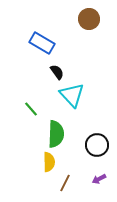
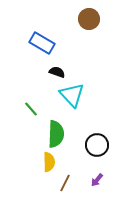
black semicircle: rotated 35 degrees counterclockwise
purple arrow: moved 2 px left, 1 px down; rotated 24 degrees counterclockwise
